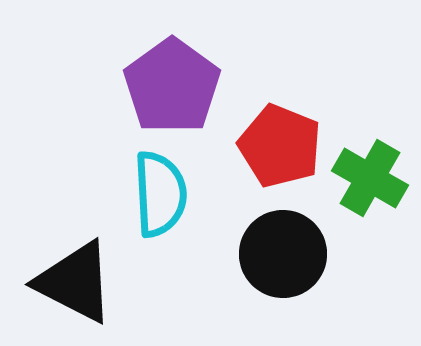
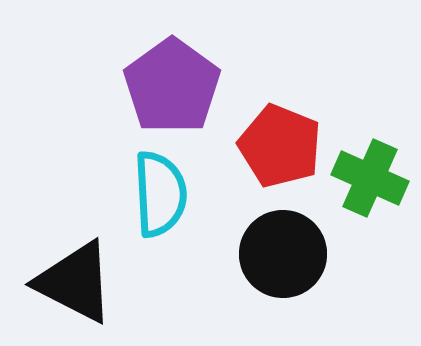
green cross: rotated 6 degrees counterclockwise
